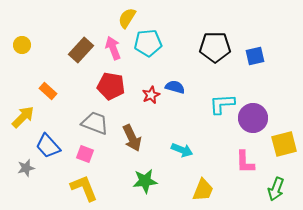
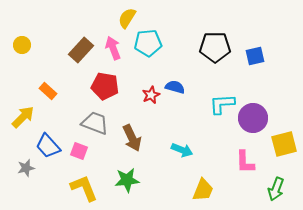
red pentagon: moved 6 px left
pink square: moved 6 px left, 3 px up
green star: moved 18 px left, 1 px up
